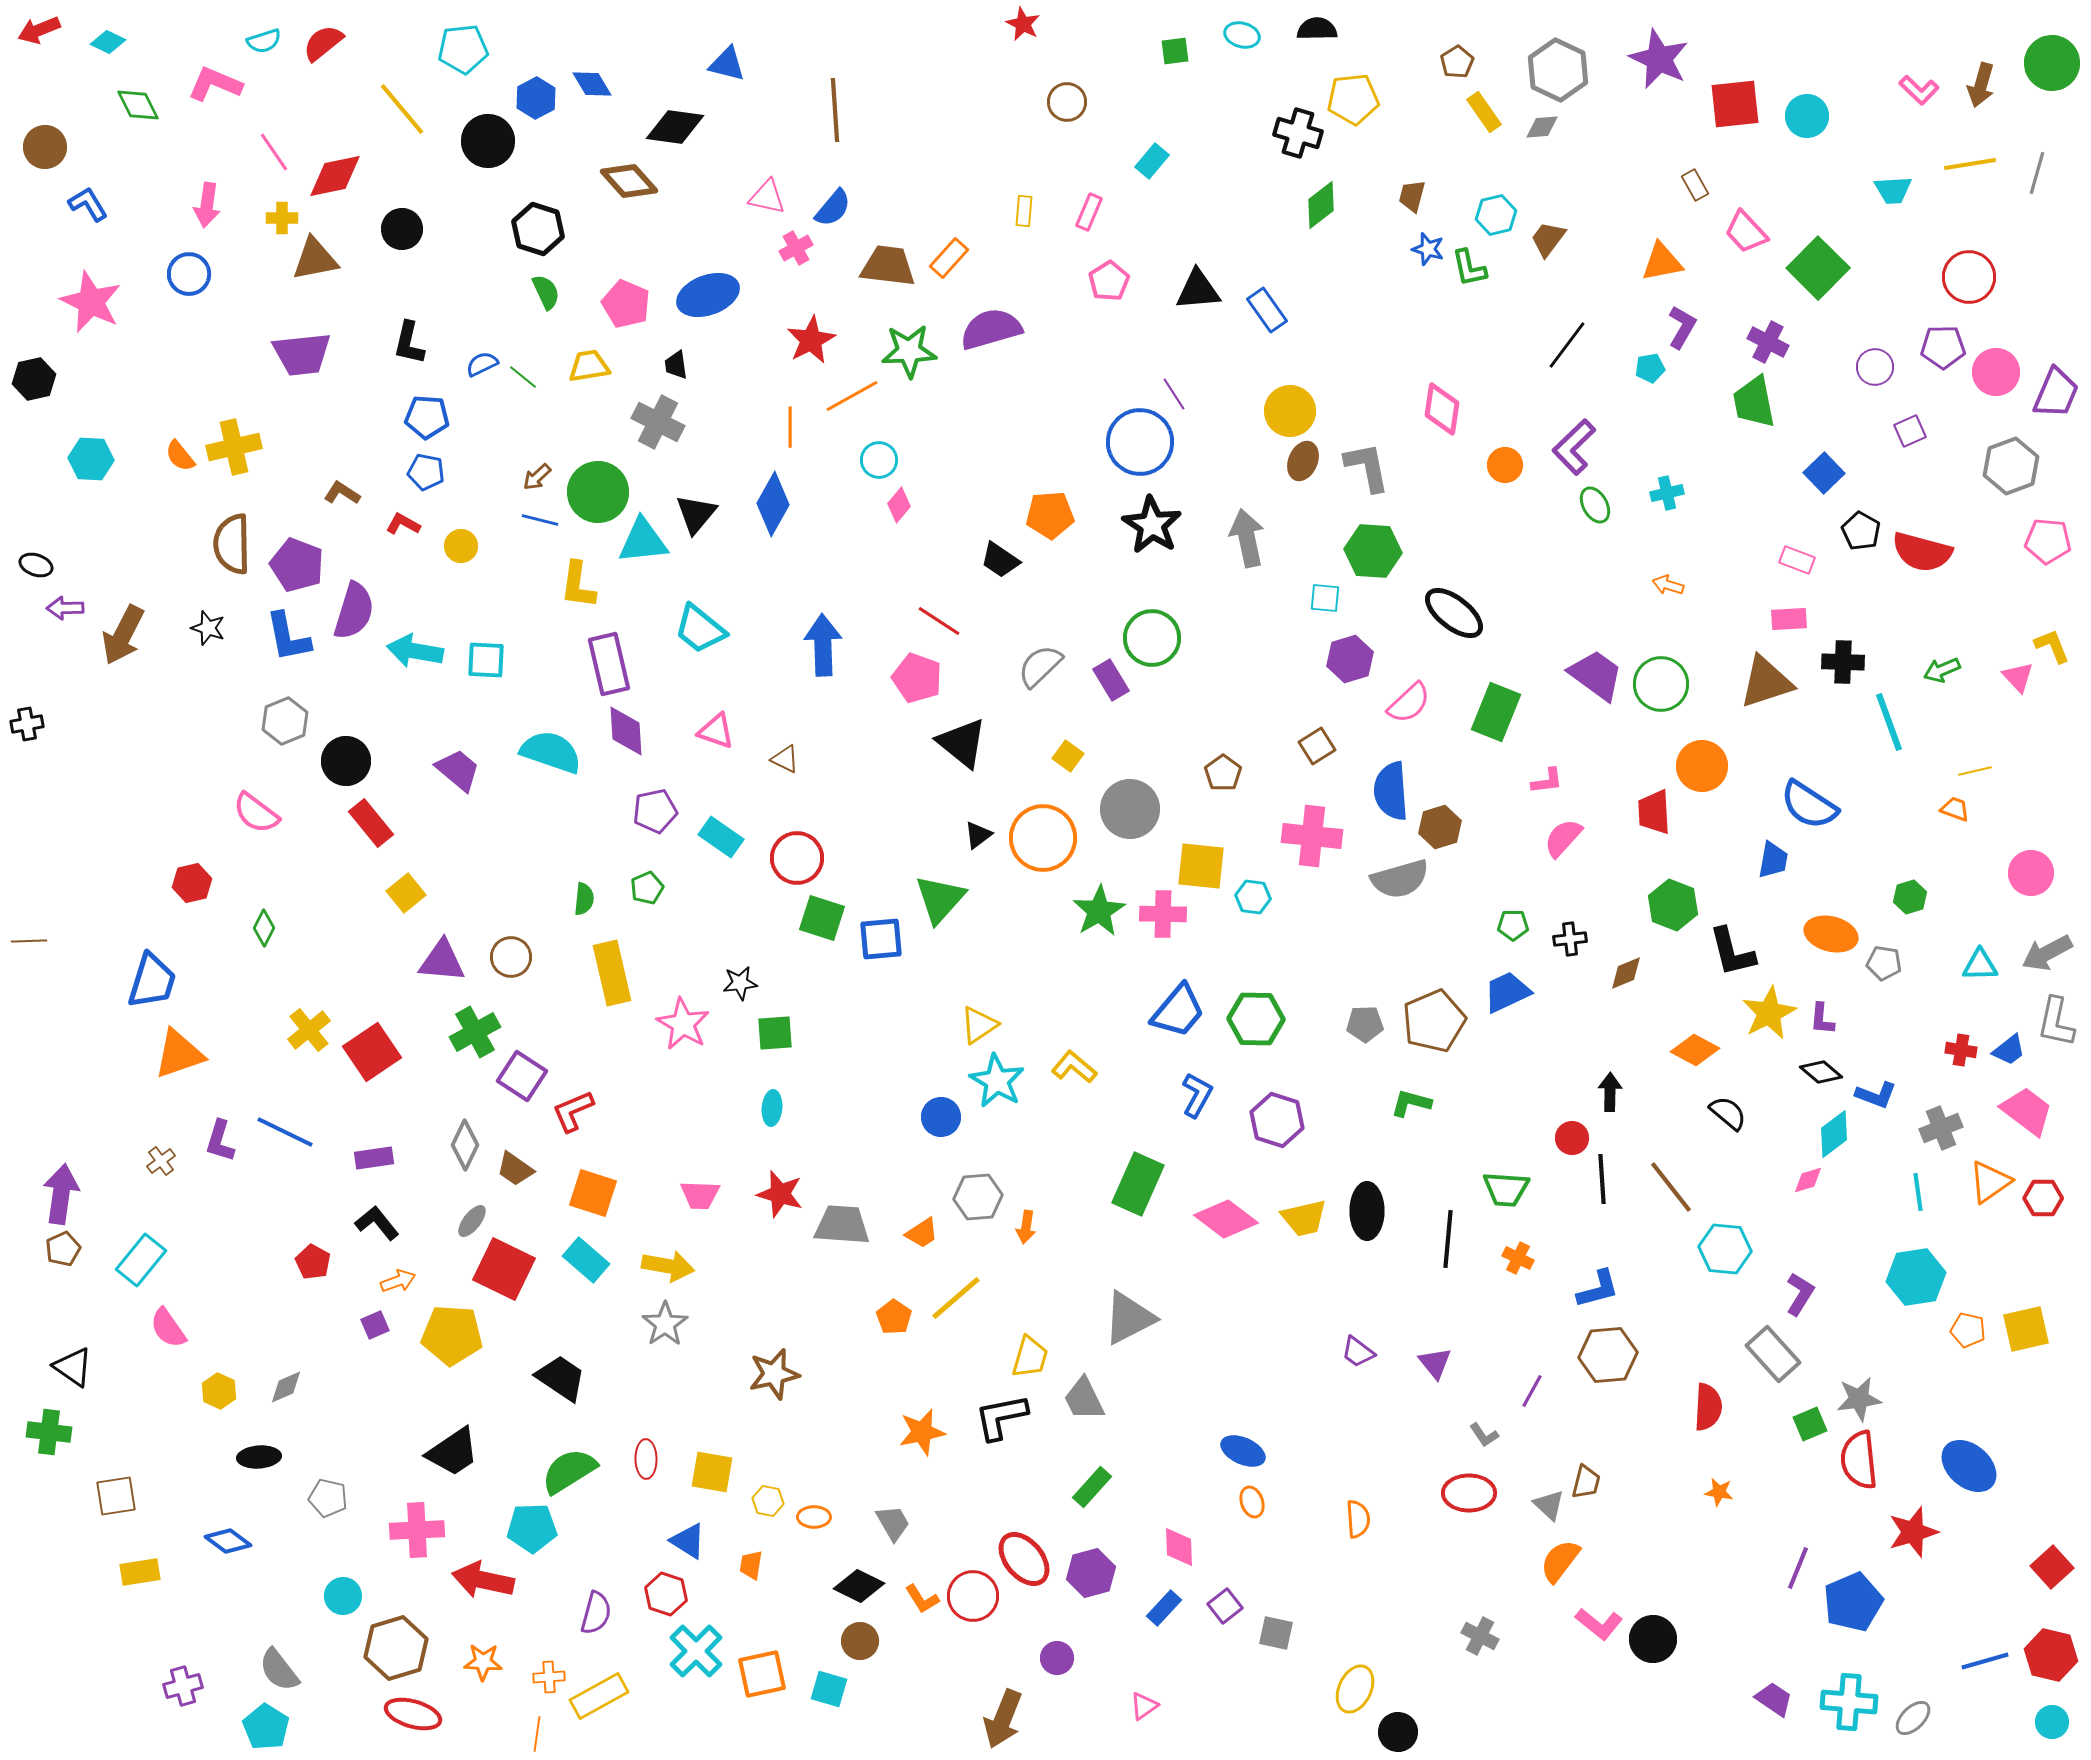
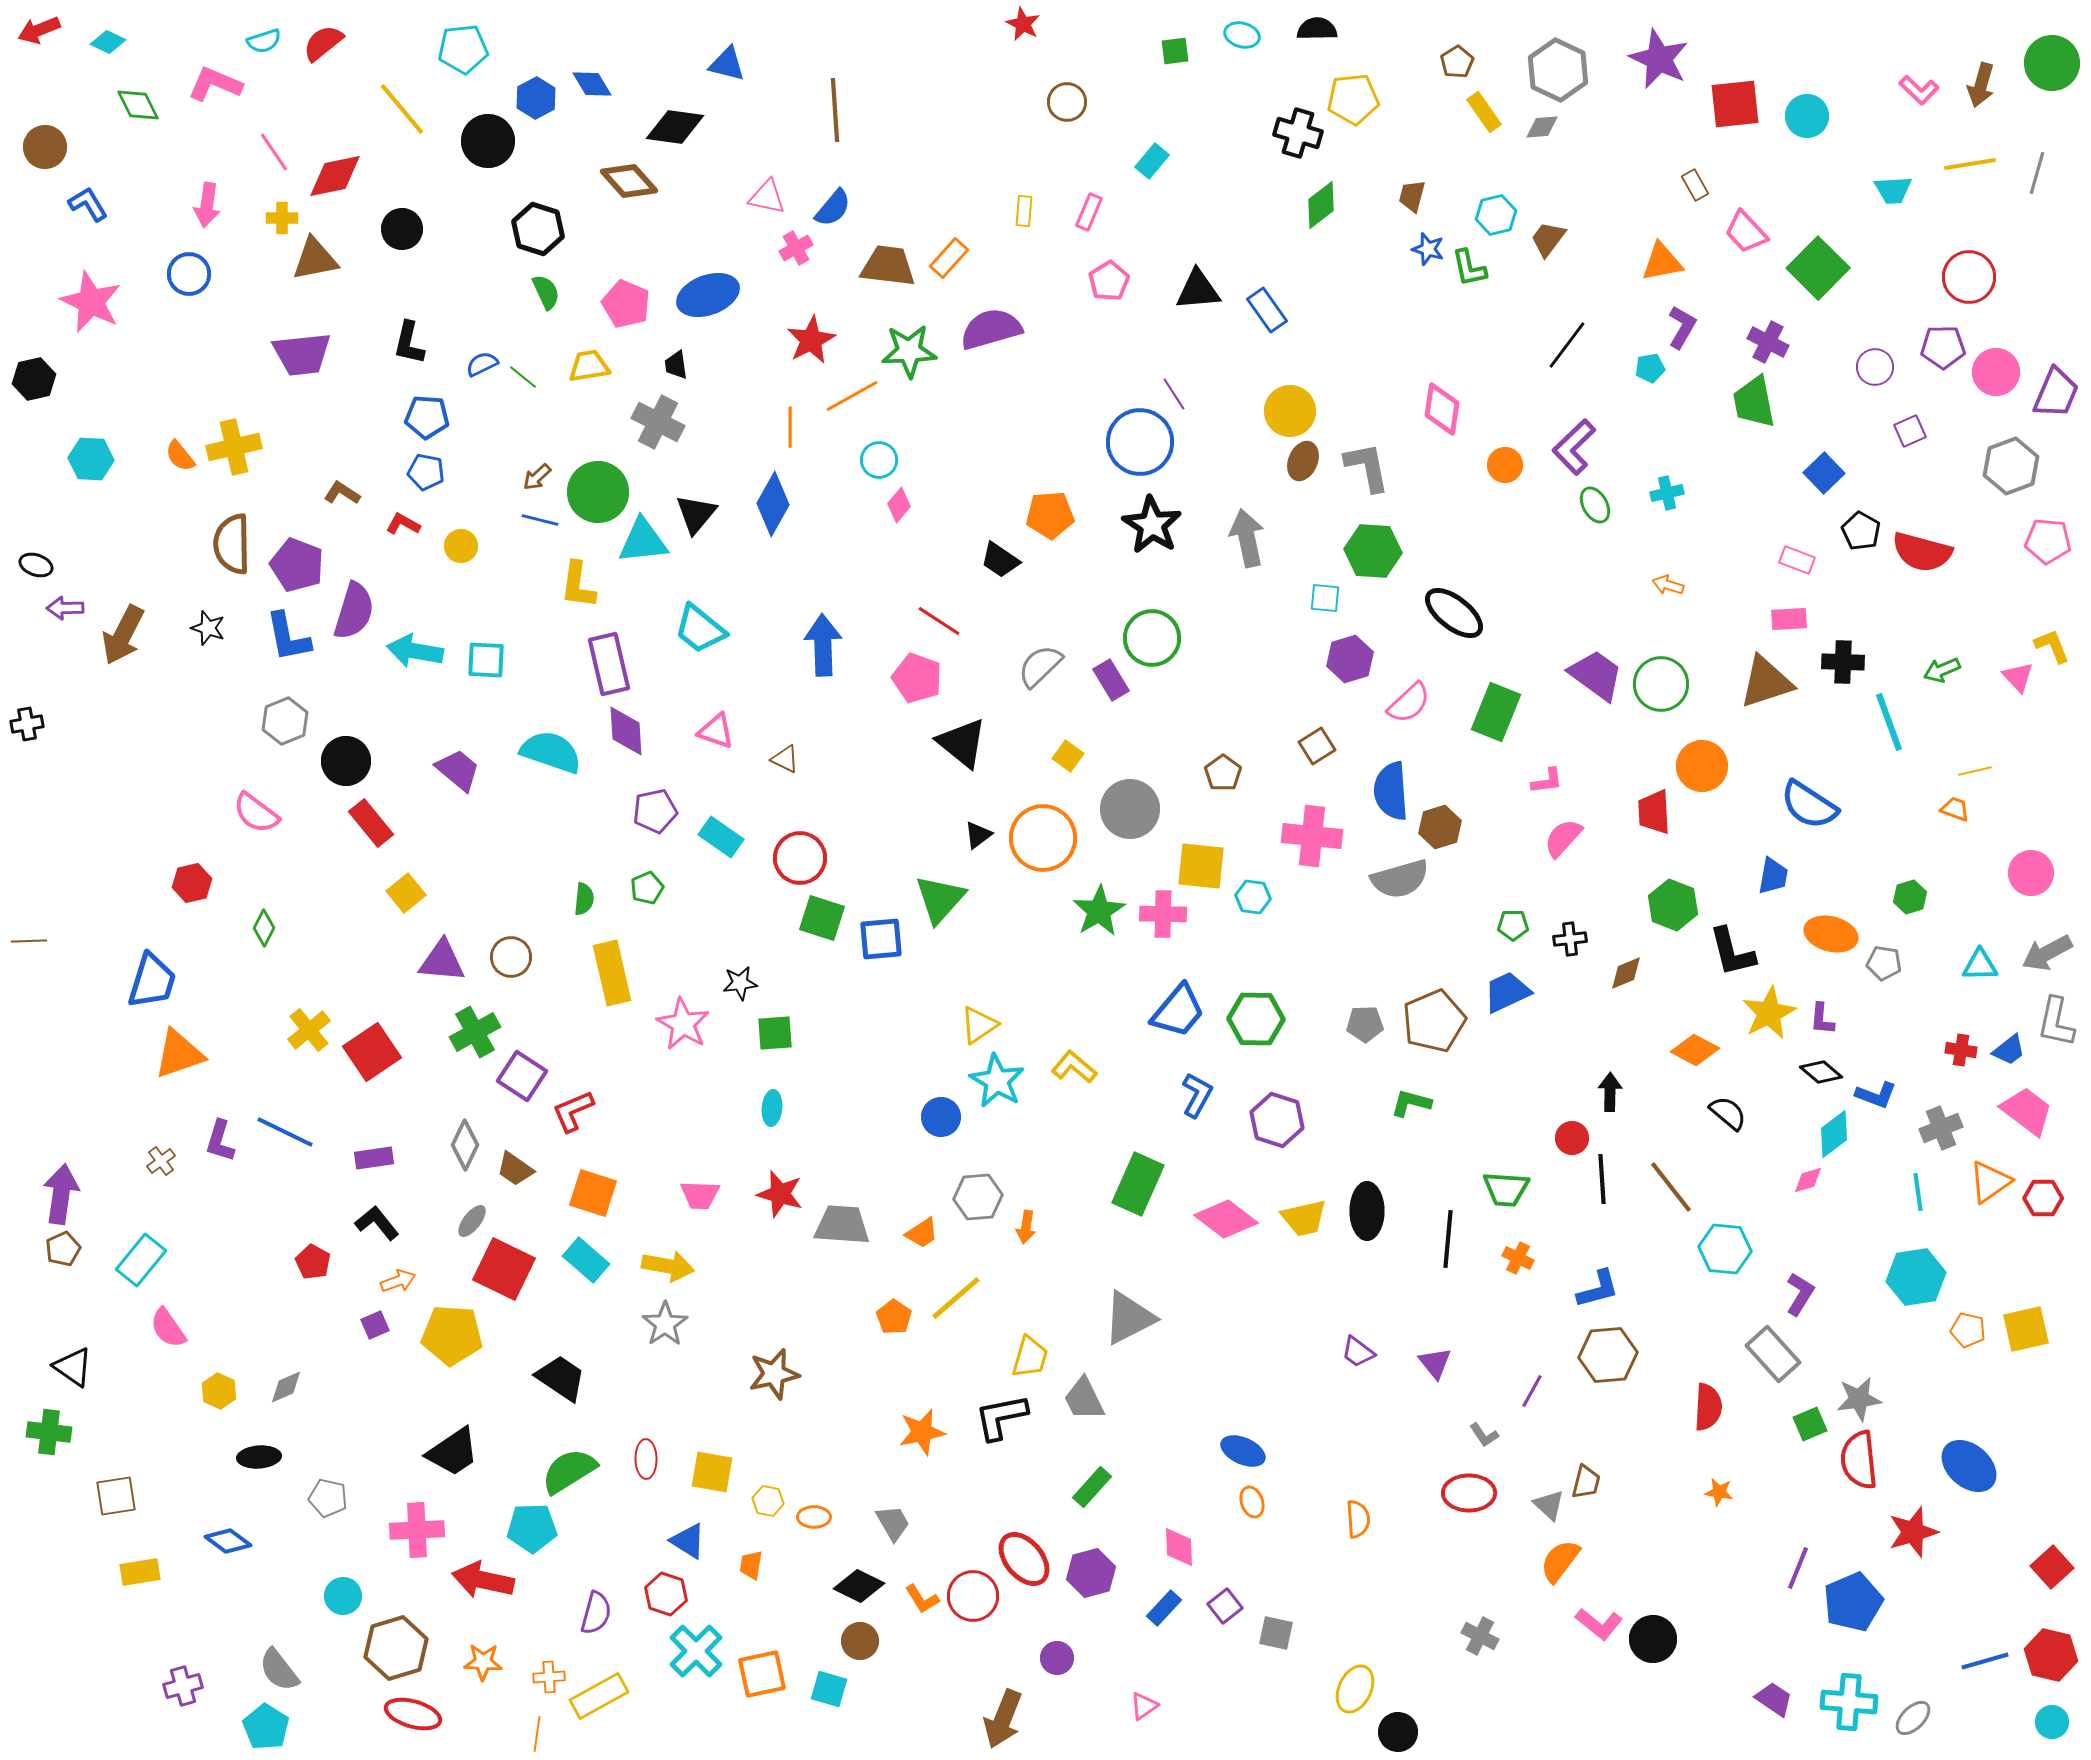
red circle at (797, 858): moved 3 px right
blue trapezoid at (1773, 860): moved 16 px down
